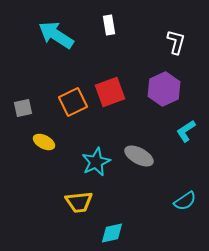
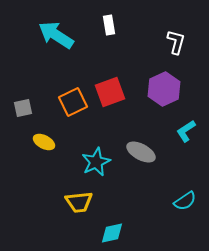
gray ellipse: moved 2 px right, 4 px up
